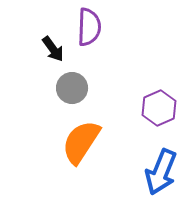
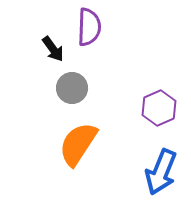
orange semicircle: moved 3 px left, 2 px down
